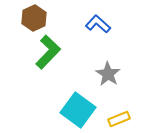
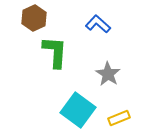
green L-shape: moved 7 px right; rotated 40 degrees counterclockwise
yellow rectangle: moved 1 px up
